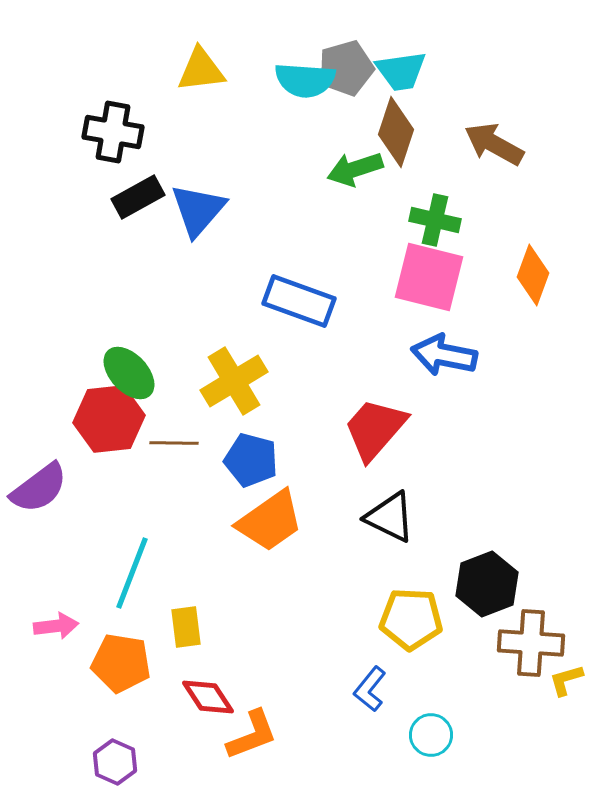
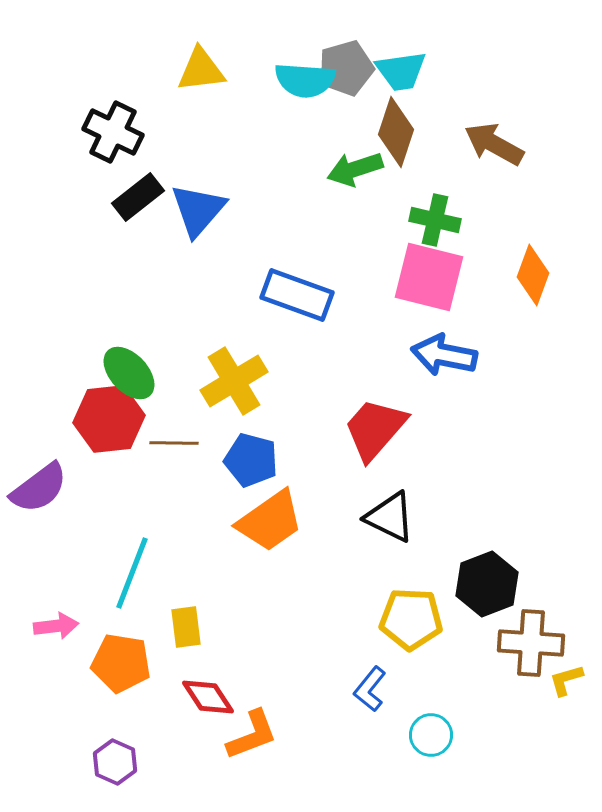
black cross: rotated 16 degrees clockwise
black rectangle: rotated 9 degrees counterclockwise
blue rectangle: moved 2 px left, 6 px up
